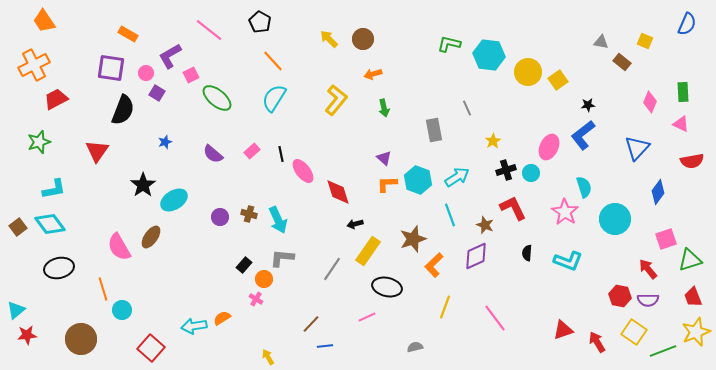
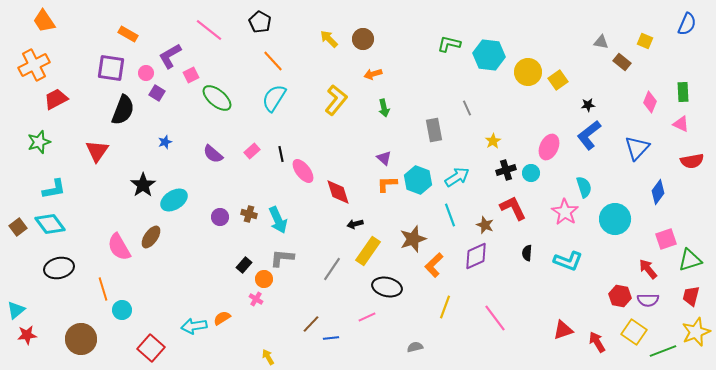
blue L-shape at (583, 135): moved 6 px right
red trapezoid at (693, 297): moved 2 px left, 1 px up; rotated 35 degrees clockwise
blue line at (325, 346): moved 6 px right, 8 px up
